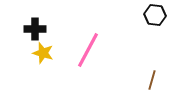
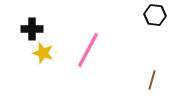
black cross: moved 3 px left
